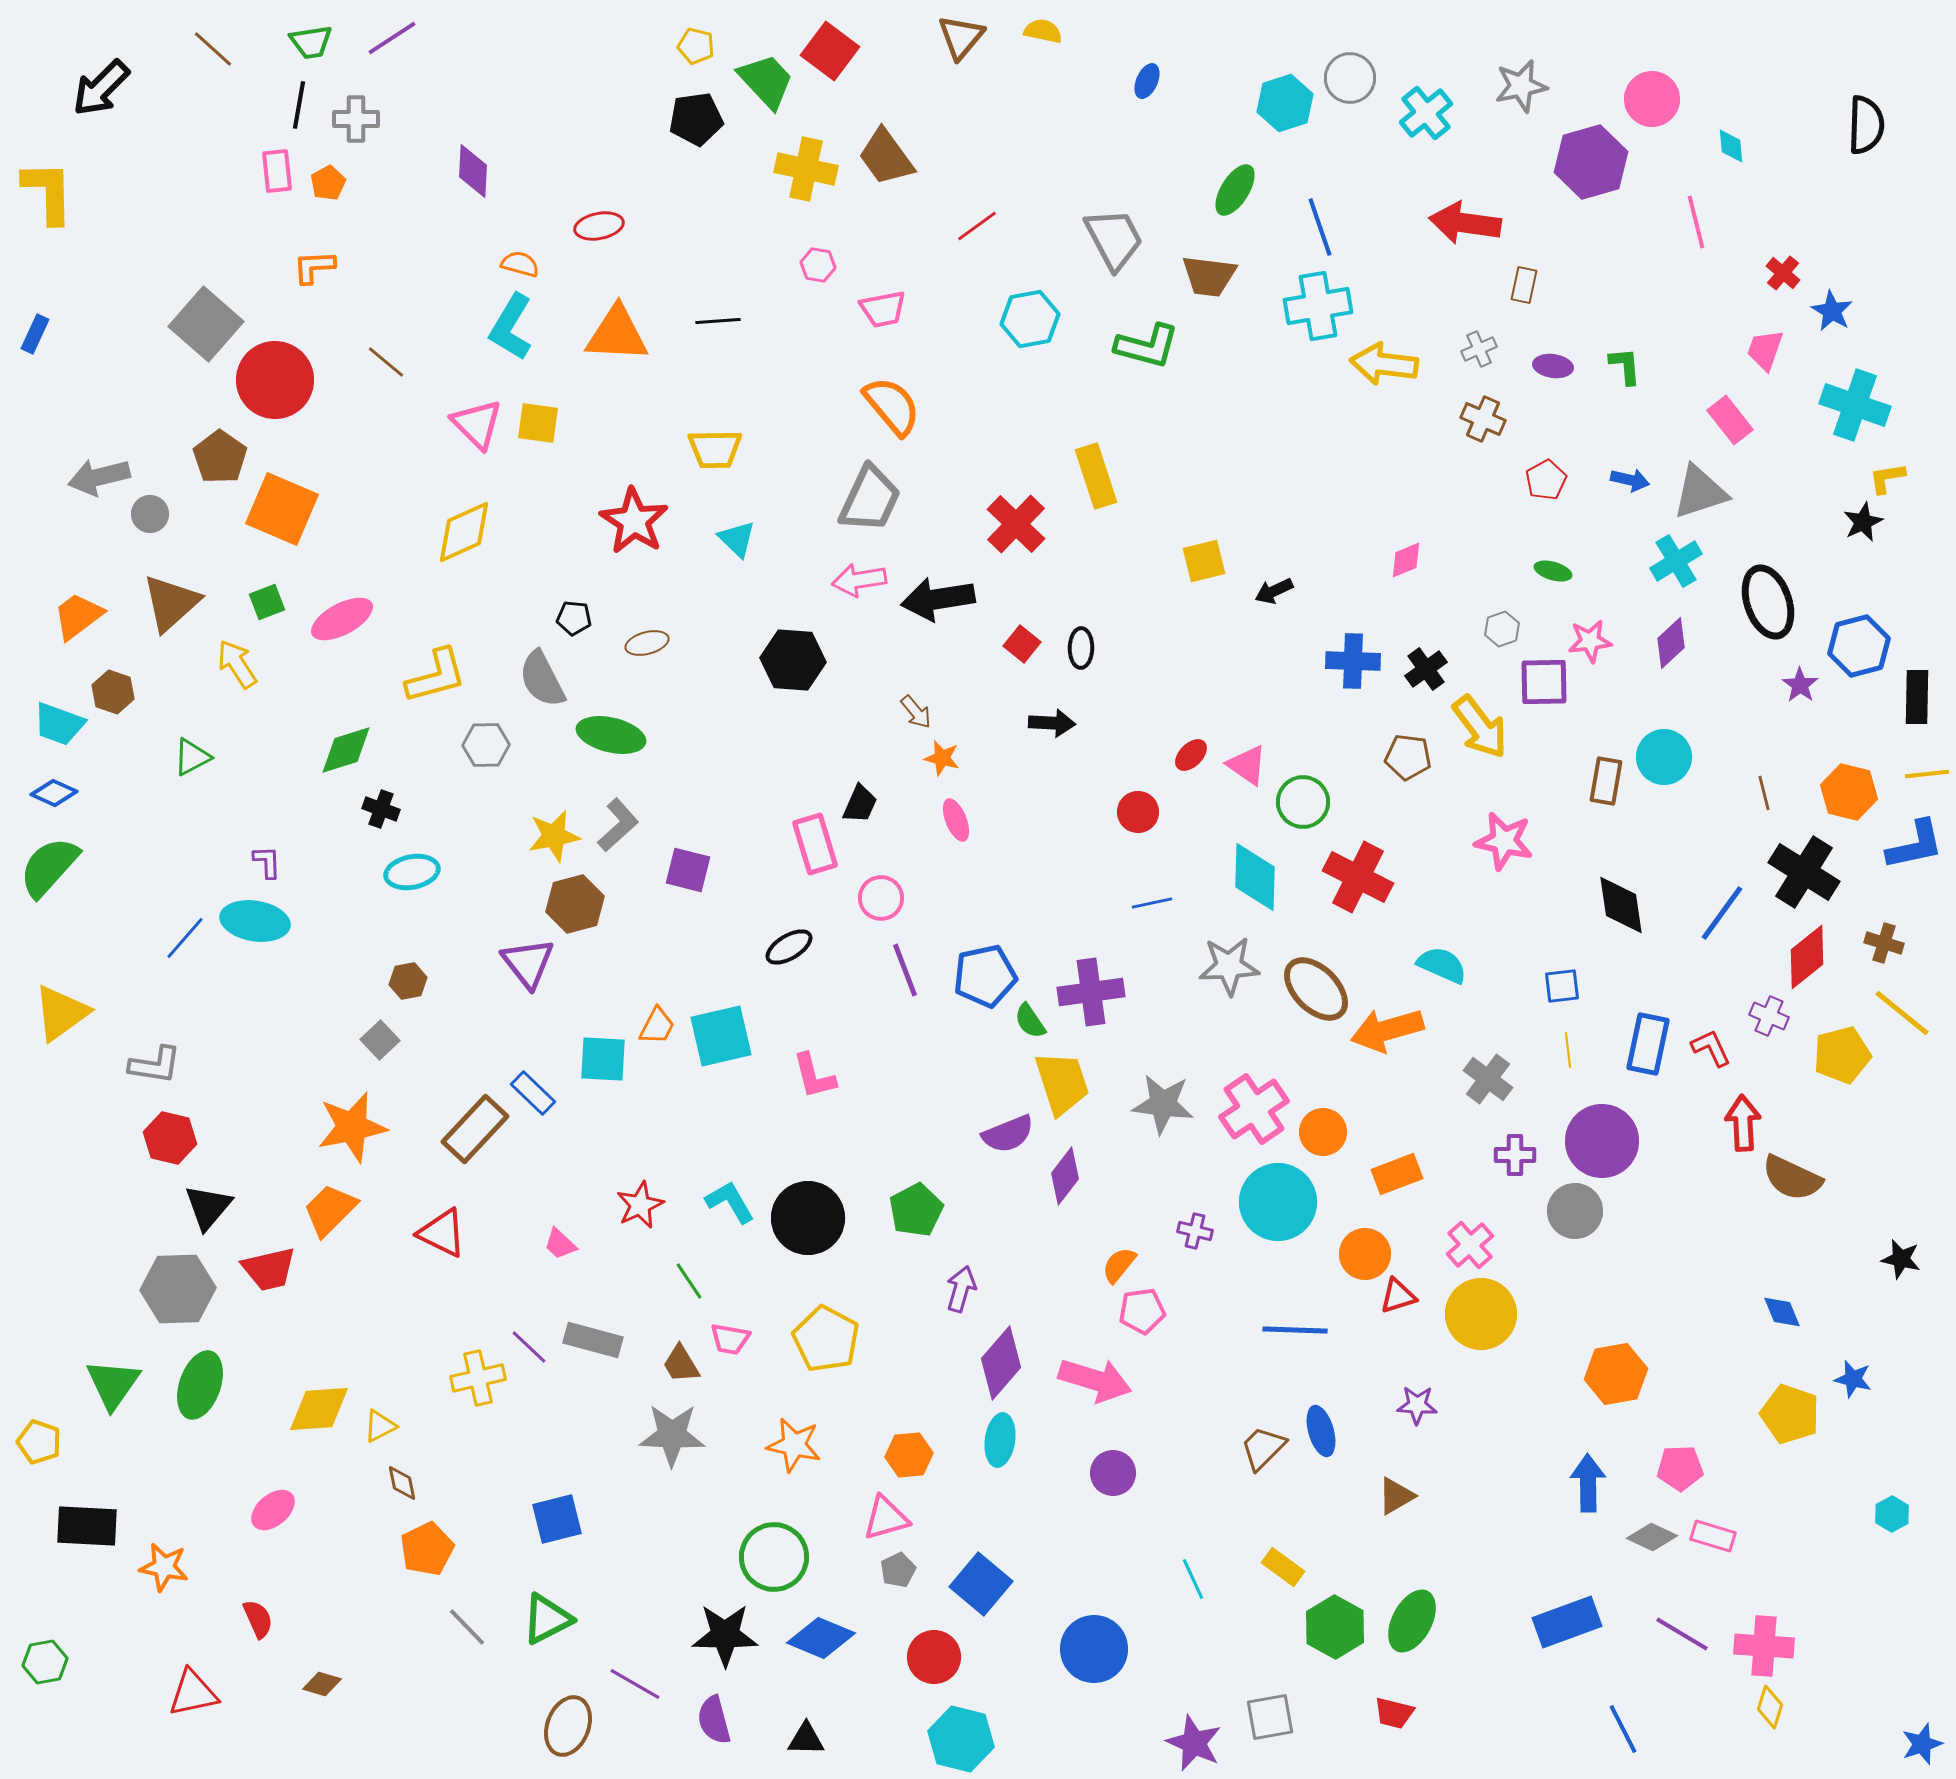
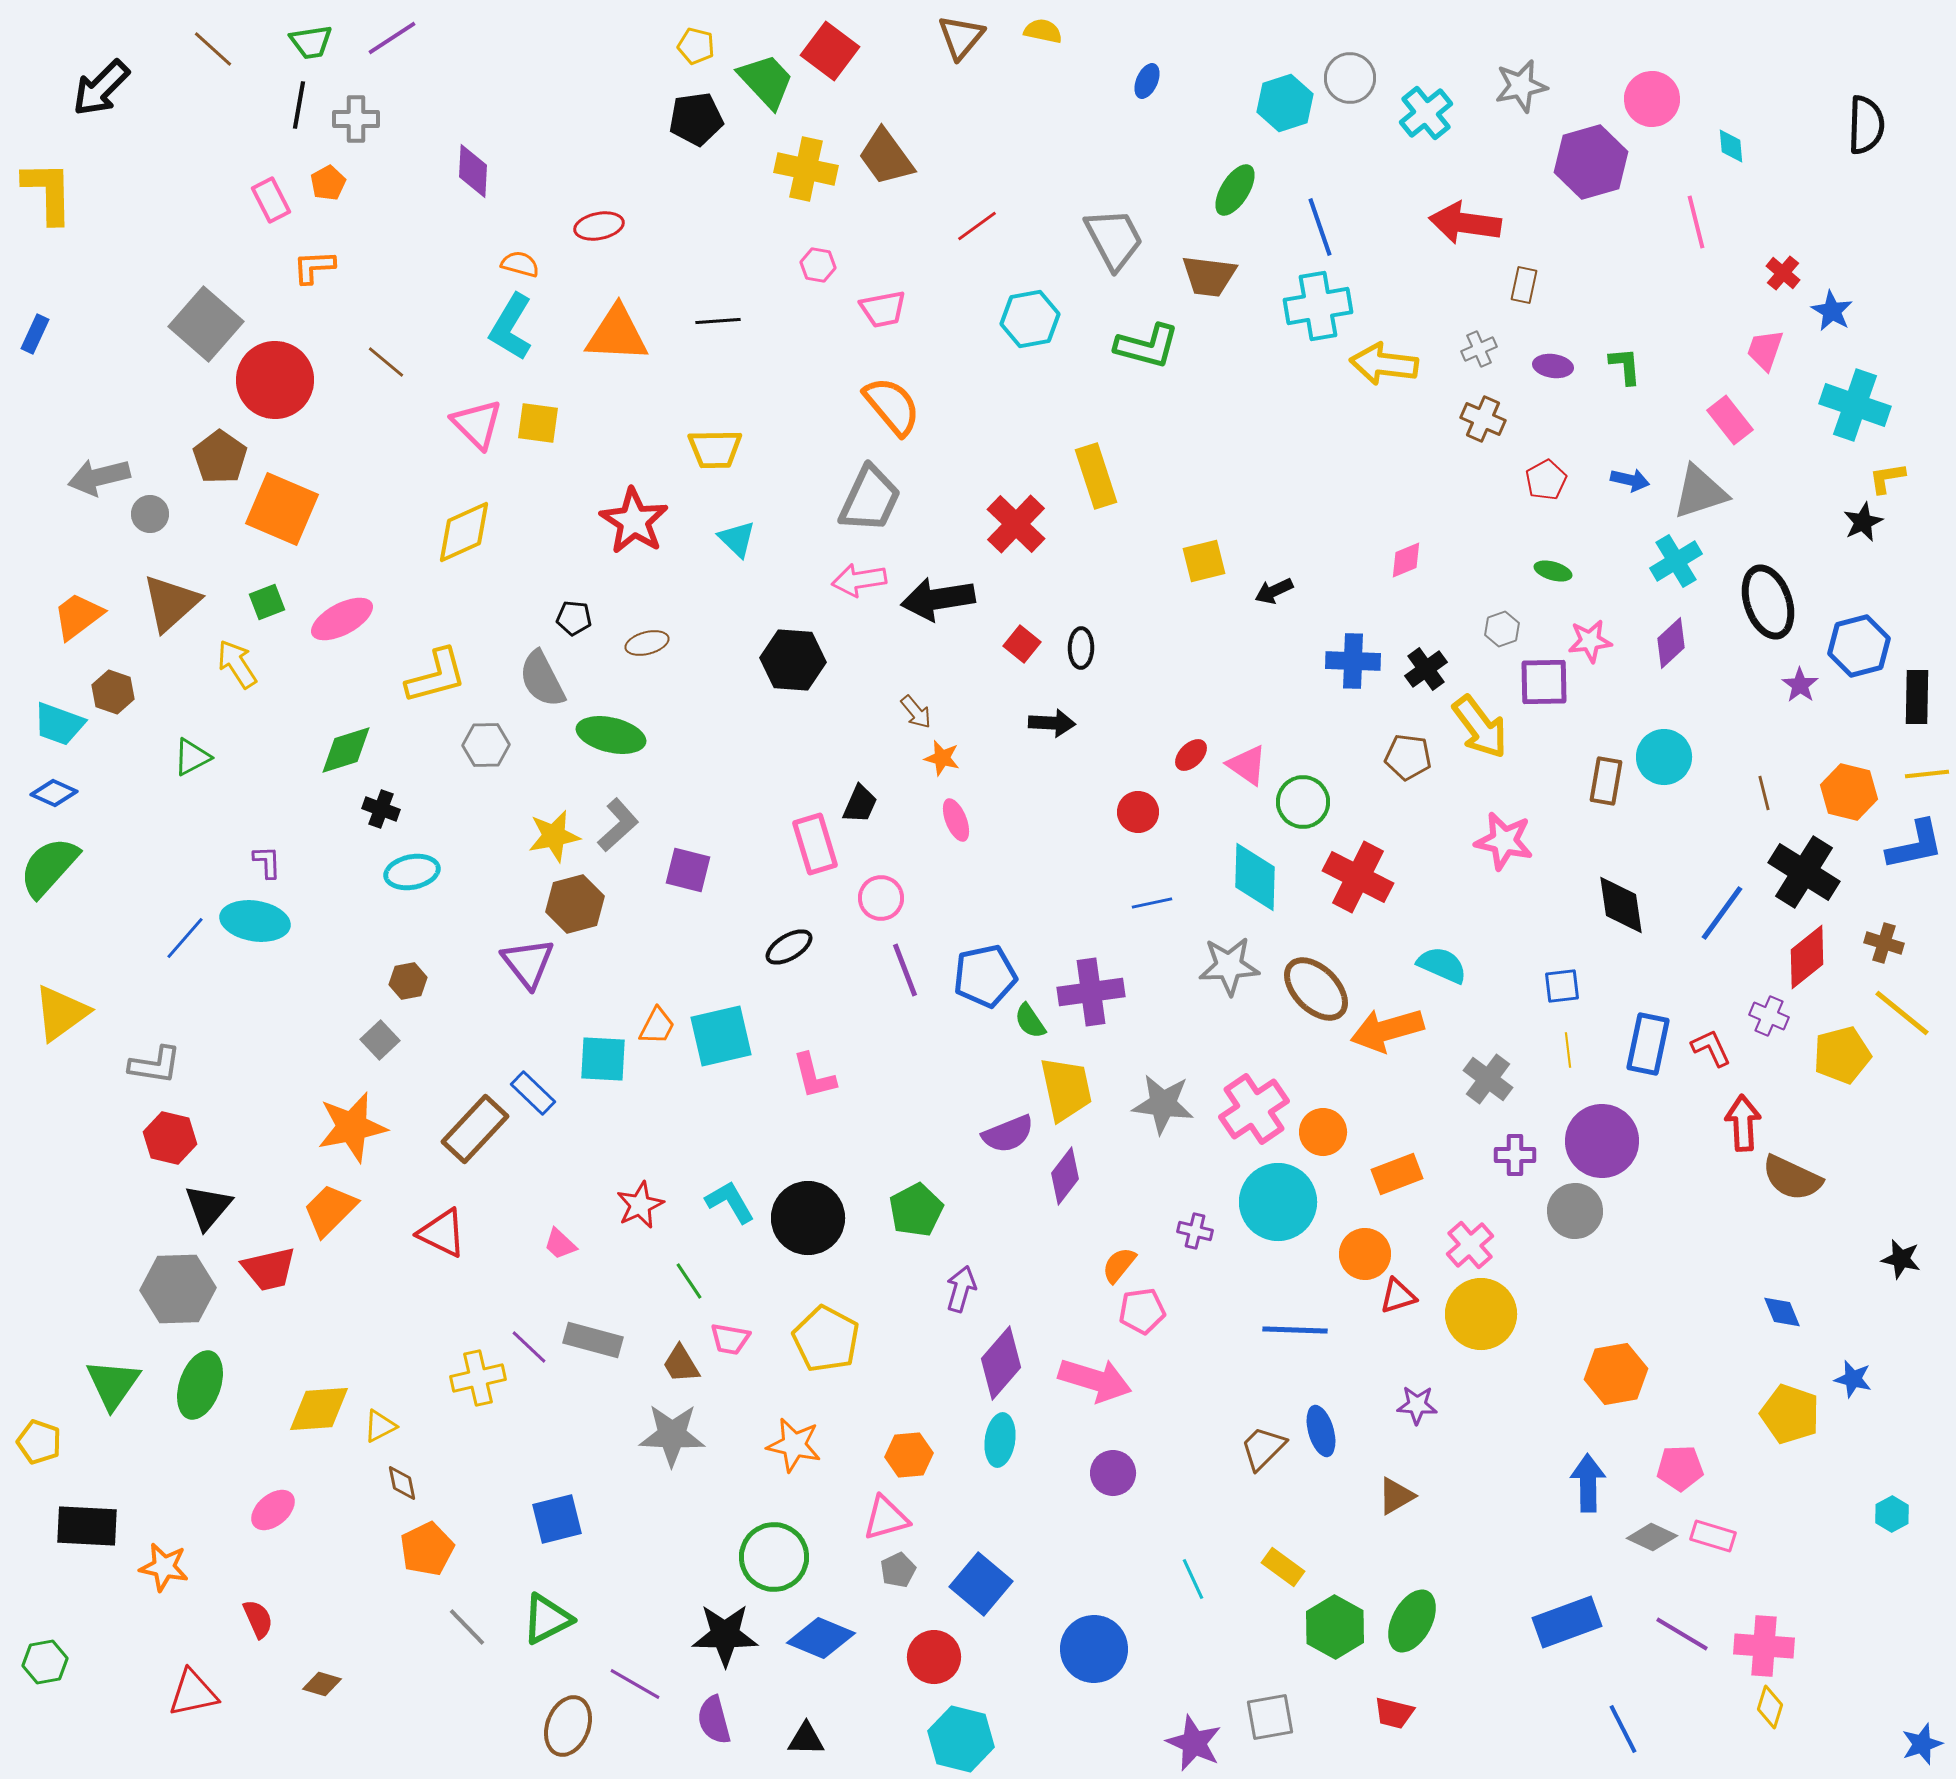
pink rectangle at (277, 171): moved 6 px left, 29 px down; rotated 21 degrees counterclockwise
yellow trapezoid at (1062, 1083): moved 4 px right, 6 px down; rotated 6 degrees clockwise
